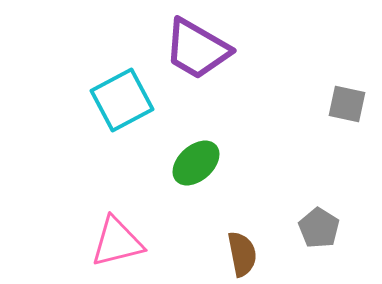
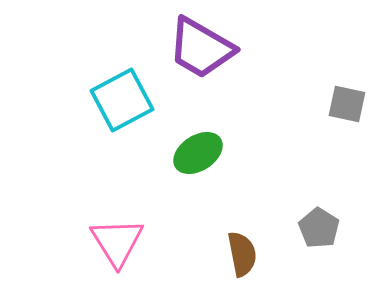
purple trapezoid: moved 4 px right, 1 px up
green ellipse: moved 2 px right, 10 px up; rotated 9 degrees clockwise
pink triangle: rotated 48 degrees counterclockwise
